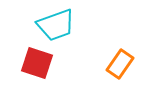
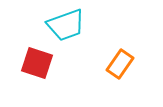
cyan trapezoid: moved 10 px right
